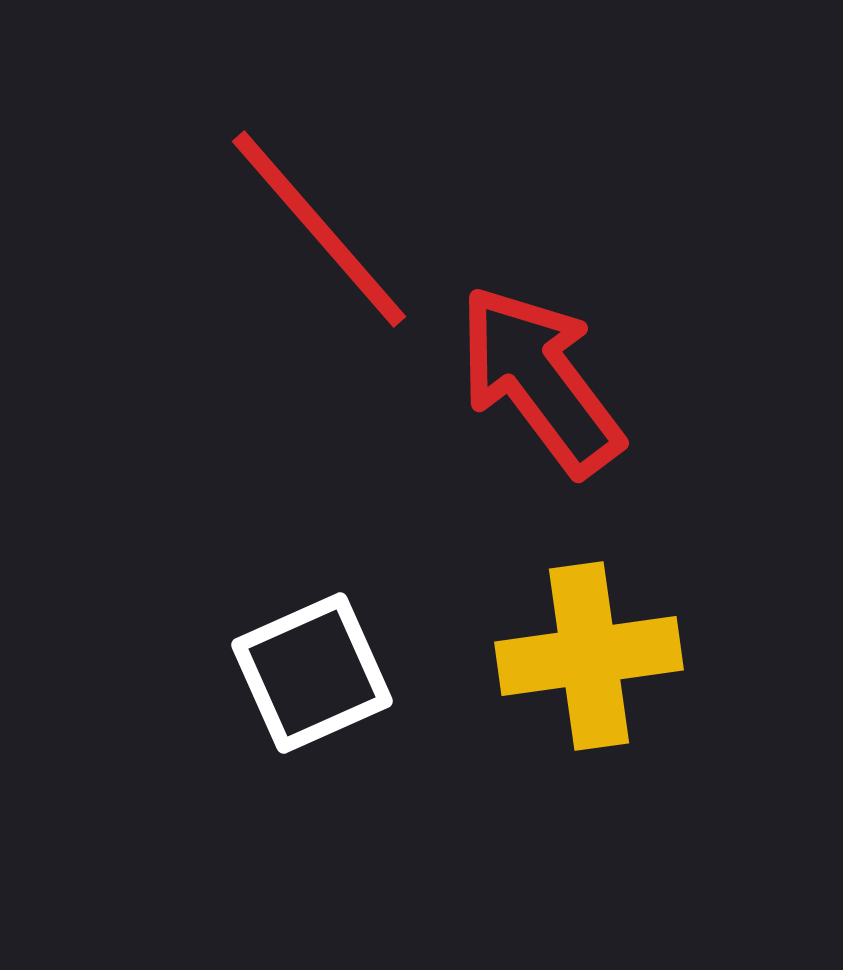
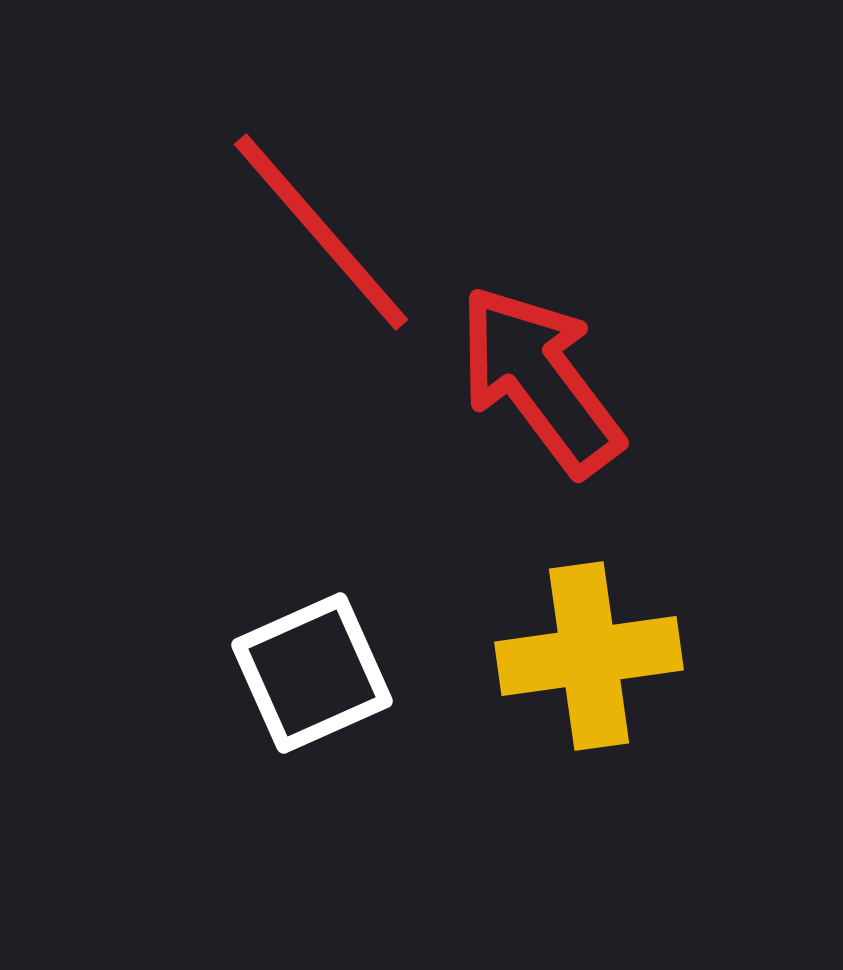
red line: moved 2 px right, 3 px down
